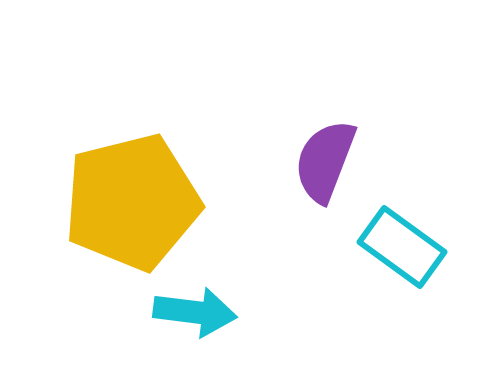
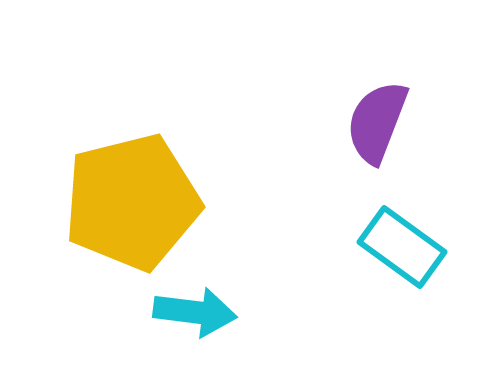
purple semicircle: moved 52 px right, 39 px up
